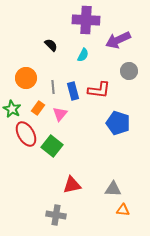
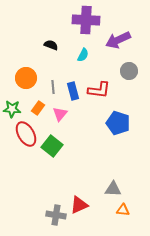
black semicircle: rotated 24 degrees counterclockwise
green star: rotated 24 degrees counterclockwise
red triangle: moved 7 px right, 20 px down; rotated 12 degrees counterclockwise
